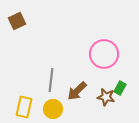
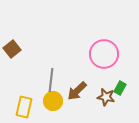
brown square: moved 5 px left, 28 px down; rotated 12 degrees counterclockwise
yellow circle: moved 8 px up
